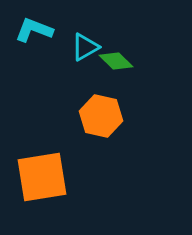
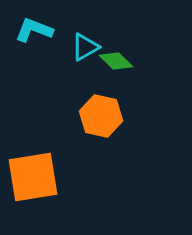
orange square: moved 9 px left
